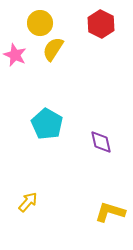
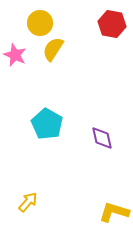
red hexagon: moved 11 px right; rotated 16 degrees counterclockwise
purple diamond: moved 1 px right, 4 px up
yellow L-shape: moved 4 px right
